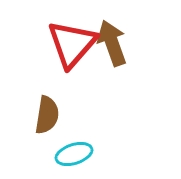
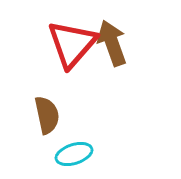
brown semicircle: rotated 21 degrees counterclockwise
